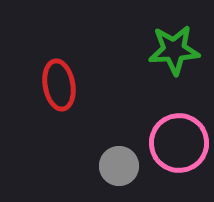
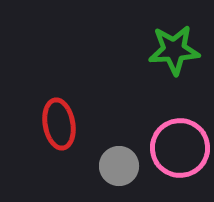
red ellipse: moved 39 px down
pink circle: moved 1 px right, 5 px down
